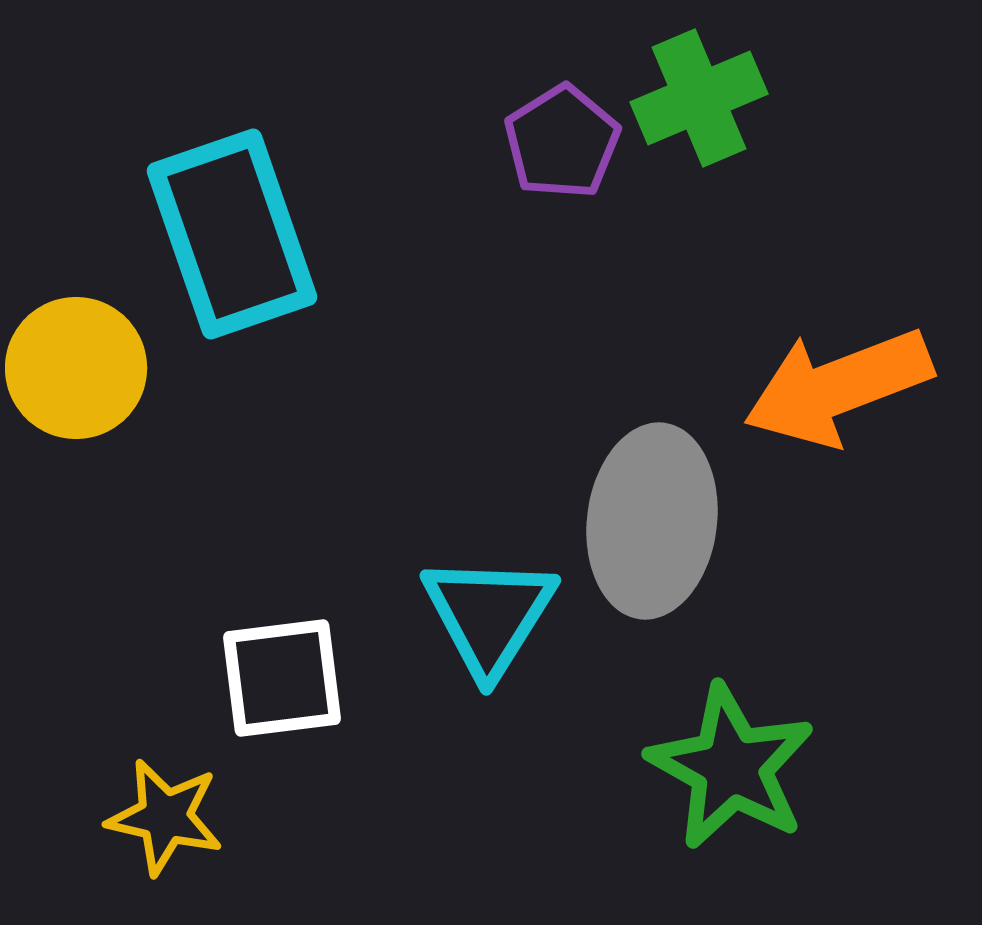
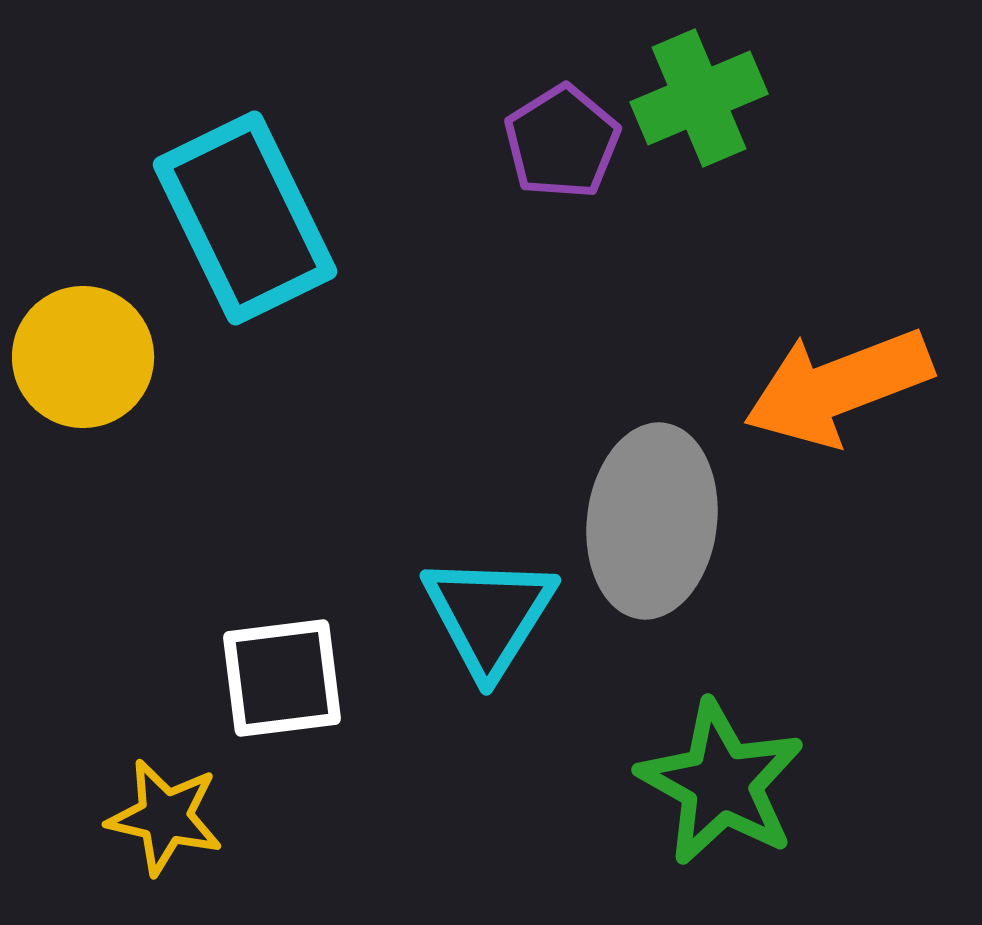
cyan rectangle: moved 13 px right, 16 px up; rotated 7 degrees counterclockwise
yellow circle: moved 7 px right, 11 px up
green star: moved 10 px left, 16 px down
